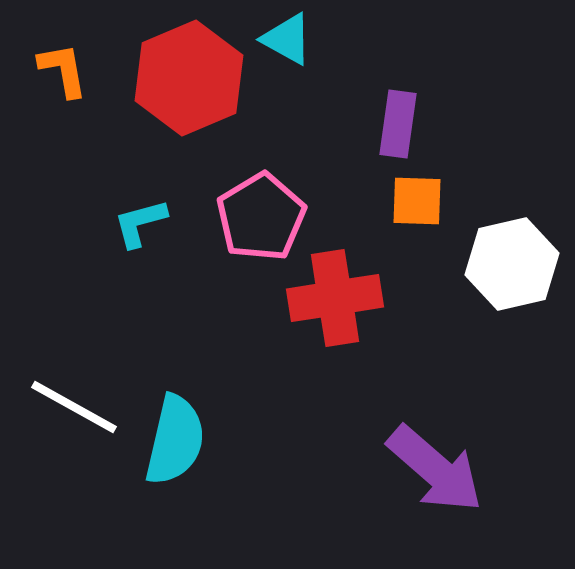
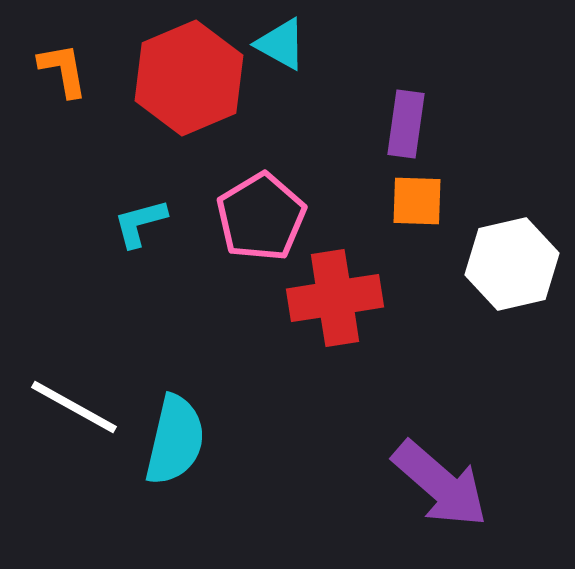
cyan triangle: moved 6 px left, 5 px down
purple rectangle: moved 8 px right
purple arrow: moved 5 px right, 15 px down
